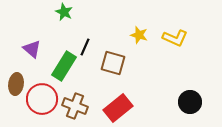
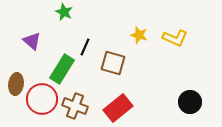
purple triangle: moved 8 px up
green rectangle: moved 2 px left, 3 px down
